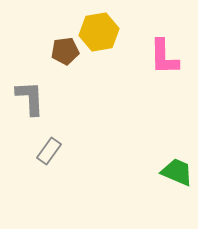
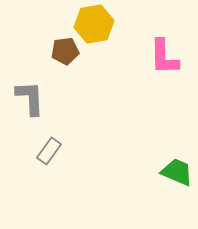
yellow hexagon: moved 5 px left, 8 px up
